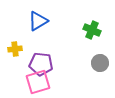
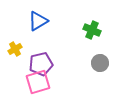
yellow cross: rotated 24 degrees counterclockwise
purple pentagon: rotated 20 degrees counterclockwise
